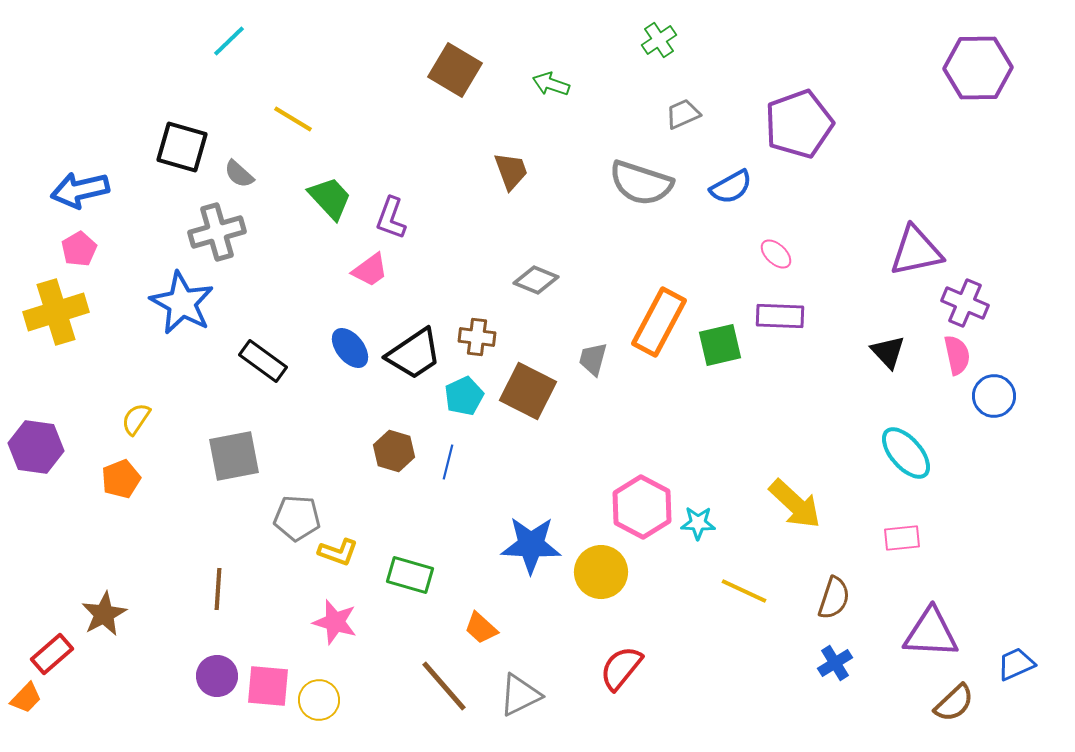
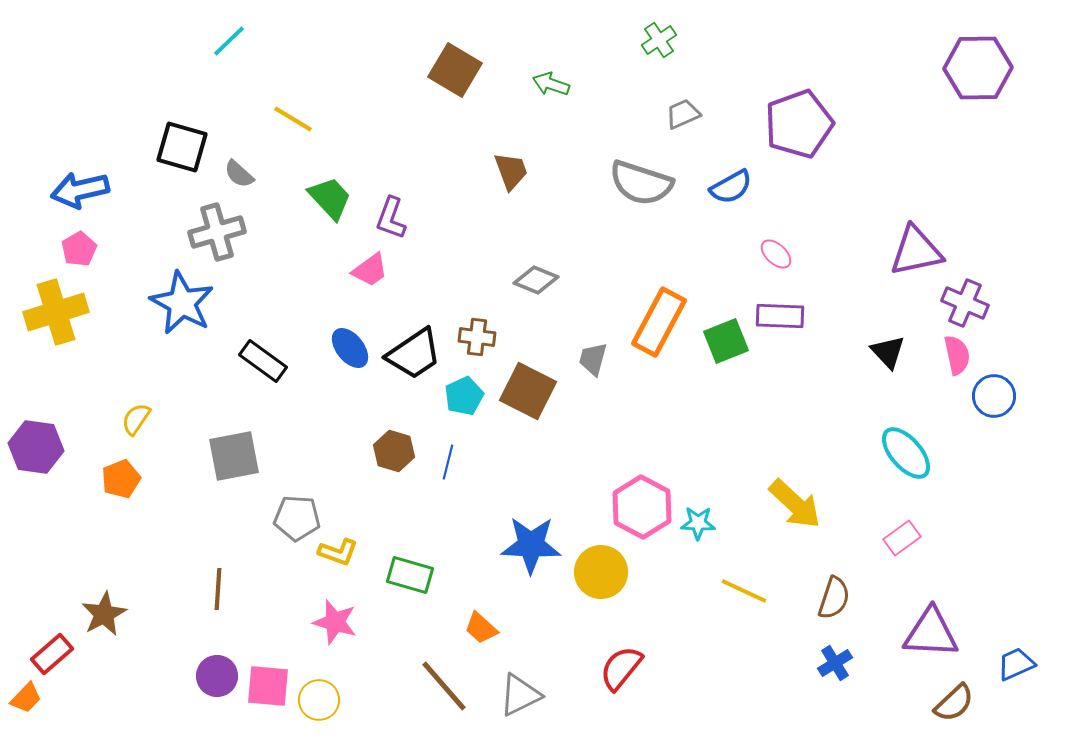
green square at (720, 345): moved 6 px right, 4 px up; rotated 9 degrees counterclockwise
pink rectangle at (902, 538): rotated 30 degrees counterclockwise
